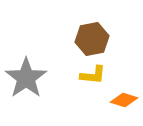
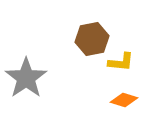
yellow L-shape: moved 28 px right, 13 px up
